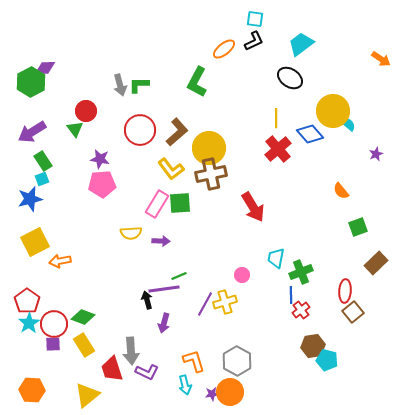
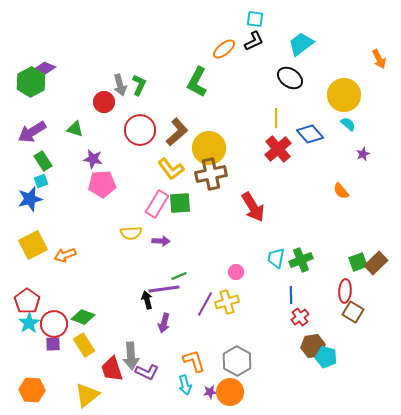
orange arrow at (381, 59): moved 2 px left; rotated 30 degrees clockwise
purple diamond at (45, 68): rotated 25 degrees clockwise
green L-shape at (139, 85): rotated 115 degrees clockwise
red circle at (86, 111): moved 18 px right, 9 px up
yellow circle at (333, 111): moved 11 px right, 16 px up
green triangle at (75, 129): rotated 36 degrees counterclockwise
purple star at (376, 154): moved 13 px left
purple star at (100, 159): moved 7 px left
cyan square at (42, 179): moved 1 px left, 2 px down
green square at (358, 227): moved 35 px down
yellow square at (35, 242): moved 2 px left, 3 px down
orange arrow at (60, 261): moved 5 px right, 6 px up; rotated 10 degrees counterclockwise
green cross at (301, 272): moved 12 px up
pink circle at (242, 275): moved 6 px left, 3 px up
yellow cross at (225, 302): moved 2 px right
red cross at (301, 310): moved 1 px left, 7 px down
brown square at (353, 312): rotated 20 degrees counterclockwise
gray arrow at (131, 351): moved 5 px down
cyan pentagon at (327, 360): moved 1 px left, 3 px up
purple star at (212, 394): moved 2 px left, 2 px up
